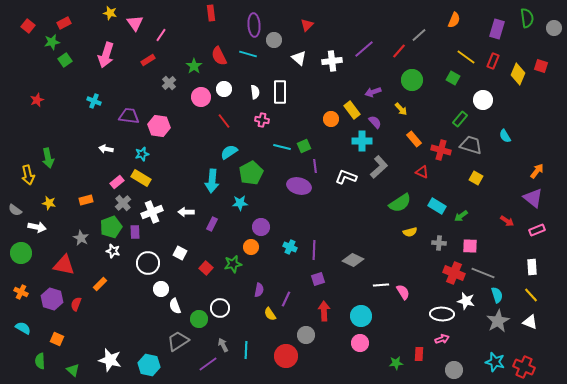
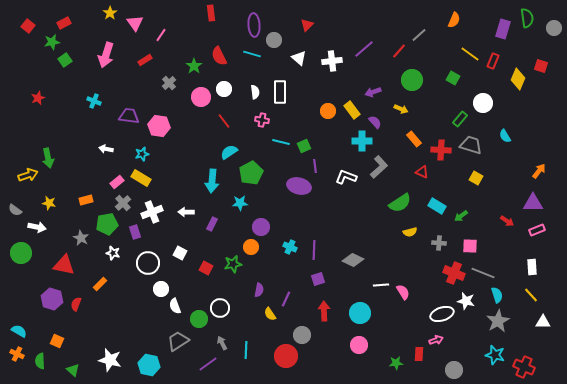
yellow star at (110, 13): rotated 24 degrees clockwise
purple rectangle at (497, 29): moved 6 px right
cyan line at (248, 54): moved 4 px right
yellow line at (466, 57): moved 4 px right, 3 px up
red rectangle at (148, 60): moved 3 px left
yellow diamond at (518, 74): moved 5 px down
red star at (37, 100): moved 1 px right, 2 px up
white circle at (483, 100): moved 3 px down
yellow arrow at (401, 109): rotated 24 degrees counterclockwise
orange circle at (331, 119): moved 3 px left, 8 px up
cyan line at (282, 147): moved 1 px left, 5 px up
red cross at (441, 150): rotated 12 degrees counterclockwise
orange arrow at (537, 171): moved 2 px right
yellow arrow at (28, 175): rotated 96 degrees counterclockwise
purple triangle at (533, 198): moved 5 px down; rotated 40 degrees counterclockwise
green pentagon at (111, 227): moved 4 px left, 3 px up; rotated 10 degrees clockwise
purple rectangle at (135, 232): rotated 16 degrees counterclockwise
white star at (113, 251): moved 2 px down
red square at (206, 268): rotated 16 degrees counterclockwise
orange cross at (21, 292): moved 4 px left, 62 px down
white ellipse at (442, 314): rotated 20 degrees counterclockwise
cyan circle at (361, 316): moved 1 px left, 3 px up
white triangle at (530, 322): moved 13 px right; rotated 21 degrees counterclockwise
cyan semicircle at (23, 328): moved 4 px left, 3 px down
gray circle at (306, 335): moved 4 px left
orange square at (57, 339): moved 2 px down
pink arrow at (442, 339): moved 6 px left, 1 px down
pink circle at (360, 343): moved 1 px left, 2 px down
gray arrow at (223, 345): moved 1 px left, 2 px up
cyan star at (495, 362): moved 7 px up
